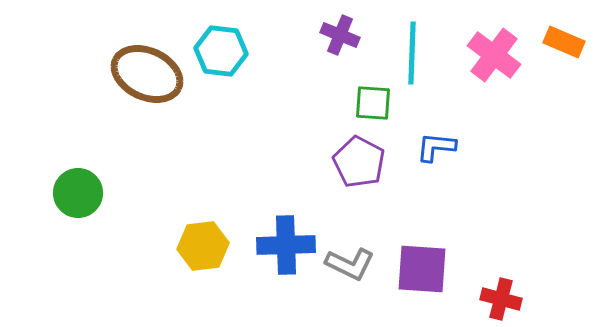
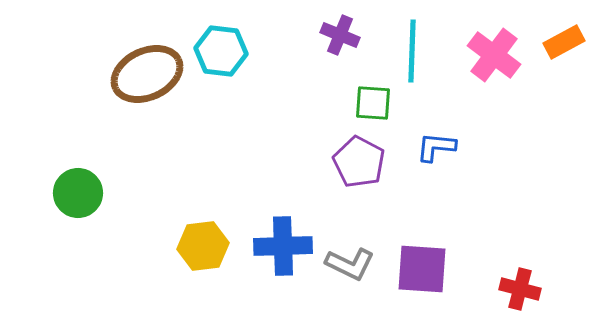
orange rectangle: rotated 51 degrees counterclockwise
cyan line: moved 2 px up
brown ellipse: rotated 50 degrees counterclockwise
blue cross: moved 3 px left, 1 px down
red cross: moved 19 px right, 10 px up
